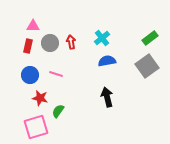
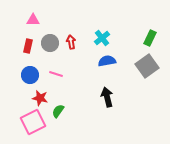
pink triangle: moved 6 px up
green rectangle: rotated 28 degrees counterclockwise
pink square: moved 3 px left, 5 px up; rotated 10 degrees counterclockwise
